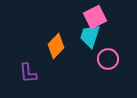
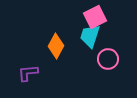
orange diamond: rotated 15 degrees counterclockwise
purple L-shape: rotated 90 degrees clockwise
